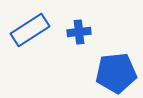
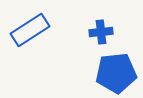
blue cross: moved 22 px right
